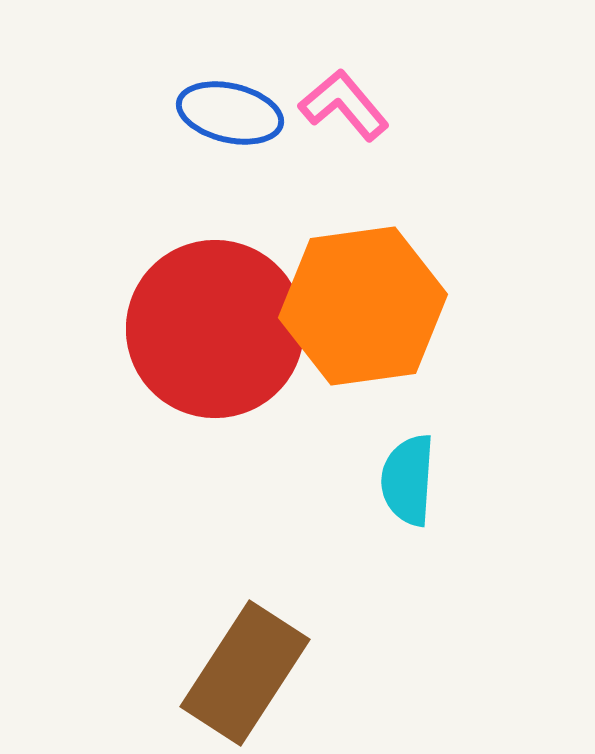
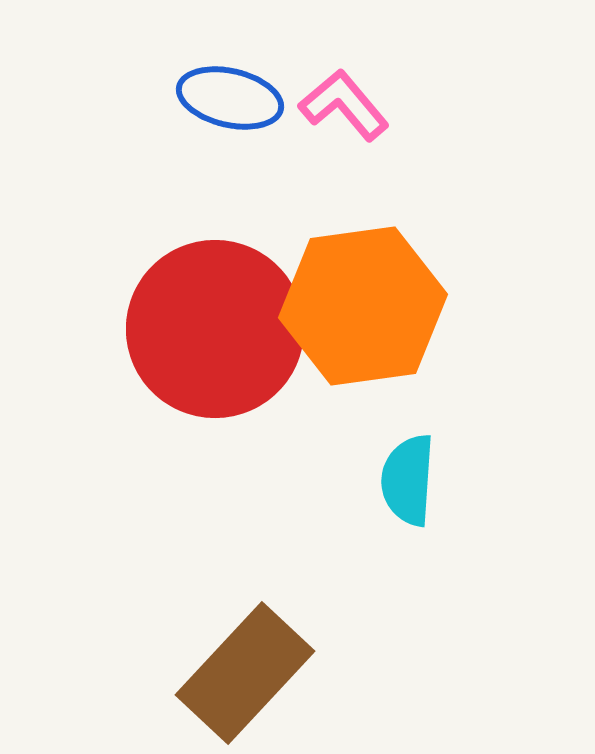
blue ellipse: moved 15 px up
brown rectangle: rotated 10 degrees clockwise
